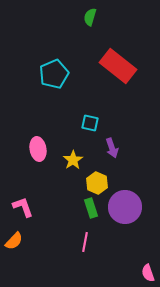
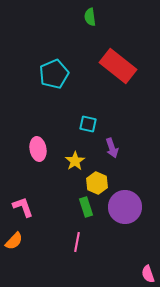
green semicircle: rotated 24 degrees counterclockwise
cyan square: moved 2 px left, 1 px down
yellow star: moved 2 px right, 1 px down
green rectangle: moved 5 px left, 1 px up
pink line: moved 8 px left
pink semicircle: moved 1 px down
